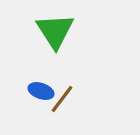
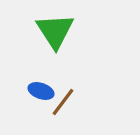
brown line: moved 1 px right, 3 px down
